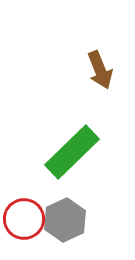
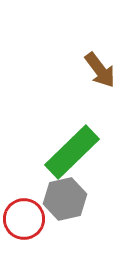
brown arrow: rotated 15 degrees counterclockwise
gray hexagon: moved 21 px up; rotated 12 degrees clockwise
